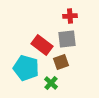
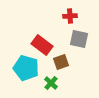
gray square: moved 12 px right; rotated 18 degrees clockwise
